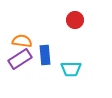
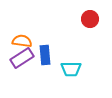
red circle: moved 15 px right, 1 px up
purple rectangle: moved 2 px right, 1 px up
